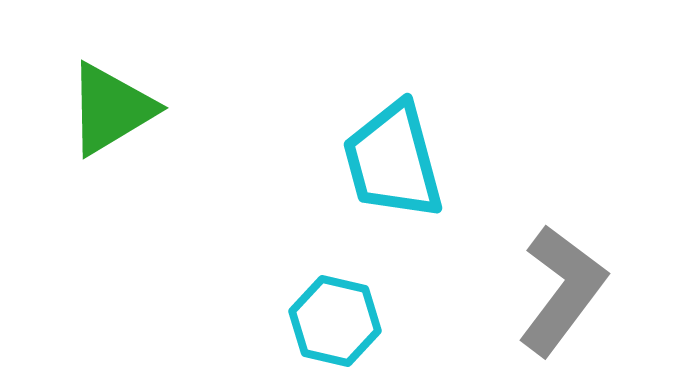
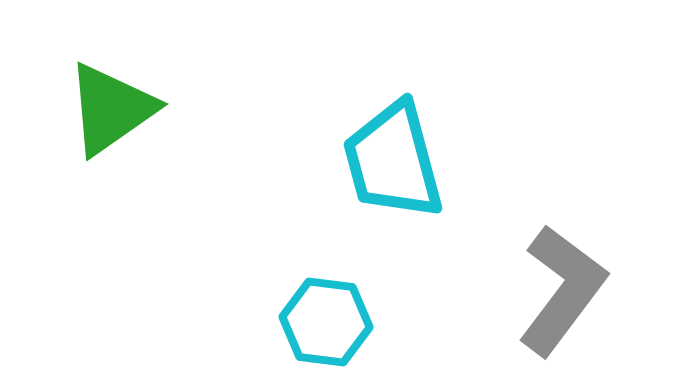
green triangle: rotated 4 degrees counterclockwise
cyan hexagon: moved 9 px left, 1 px down; rotated 6 degrees counterclockwise
